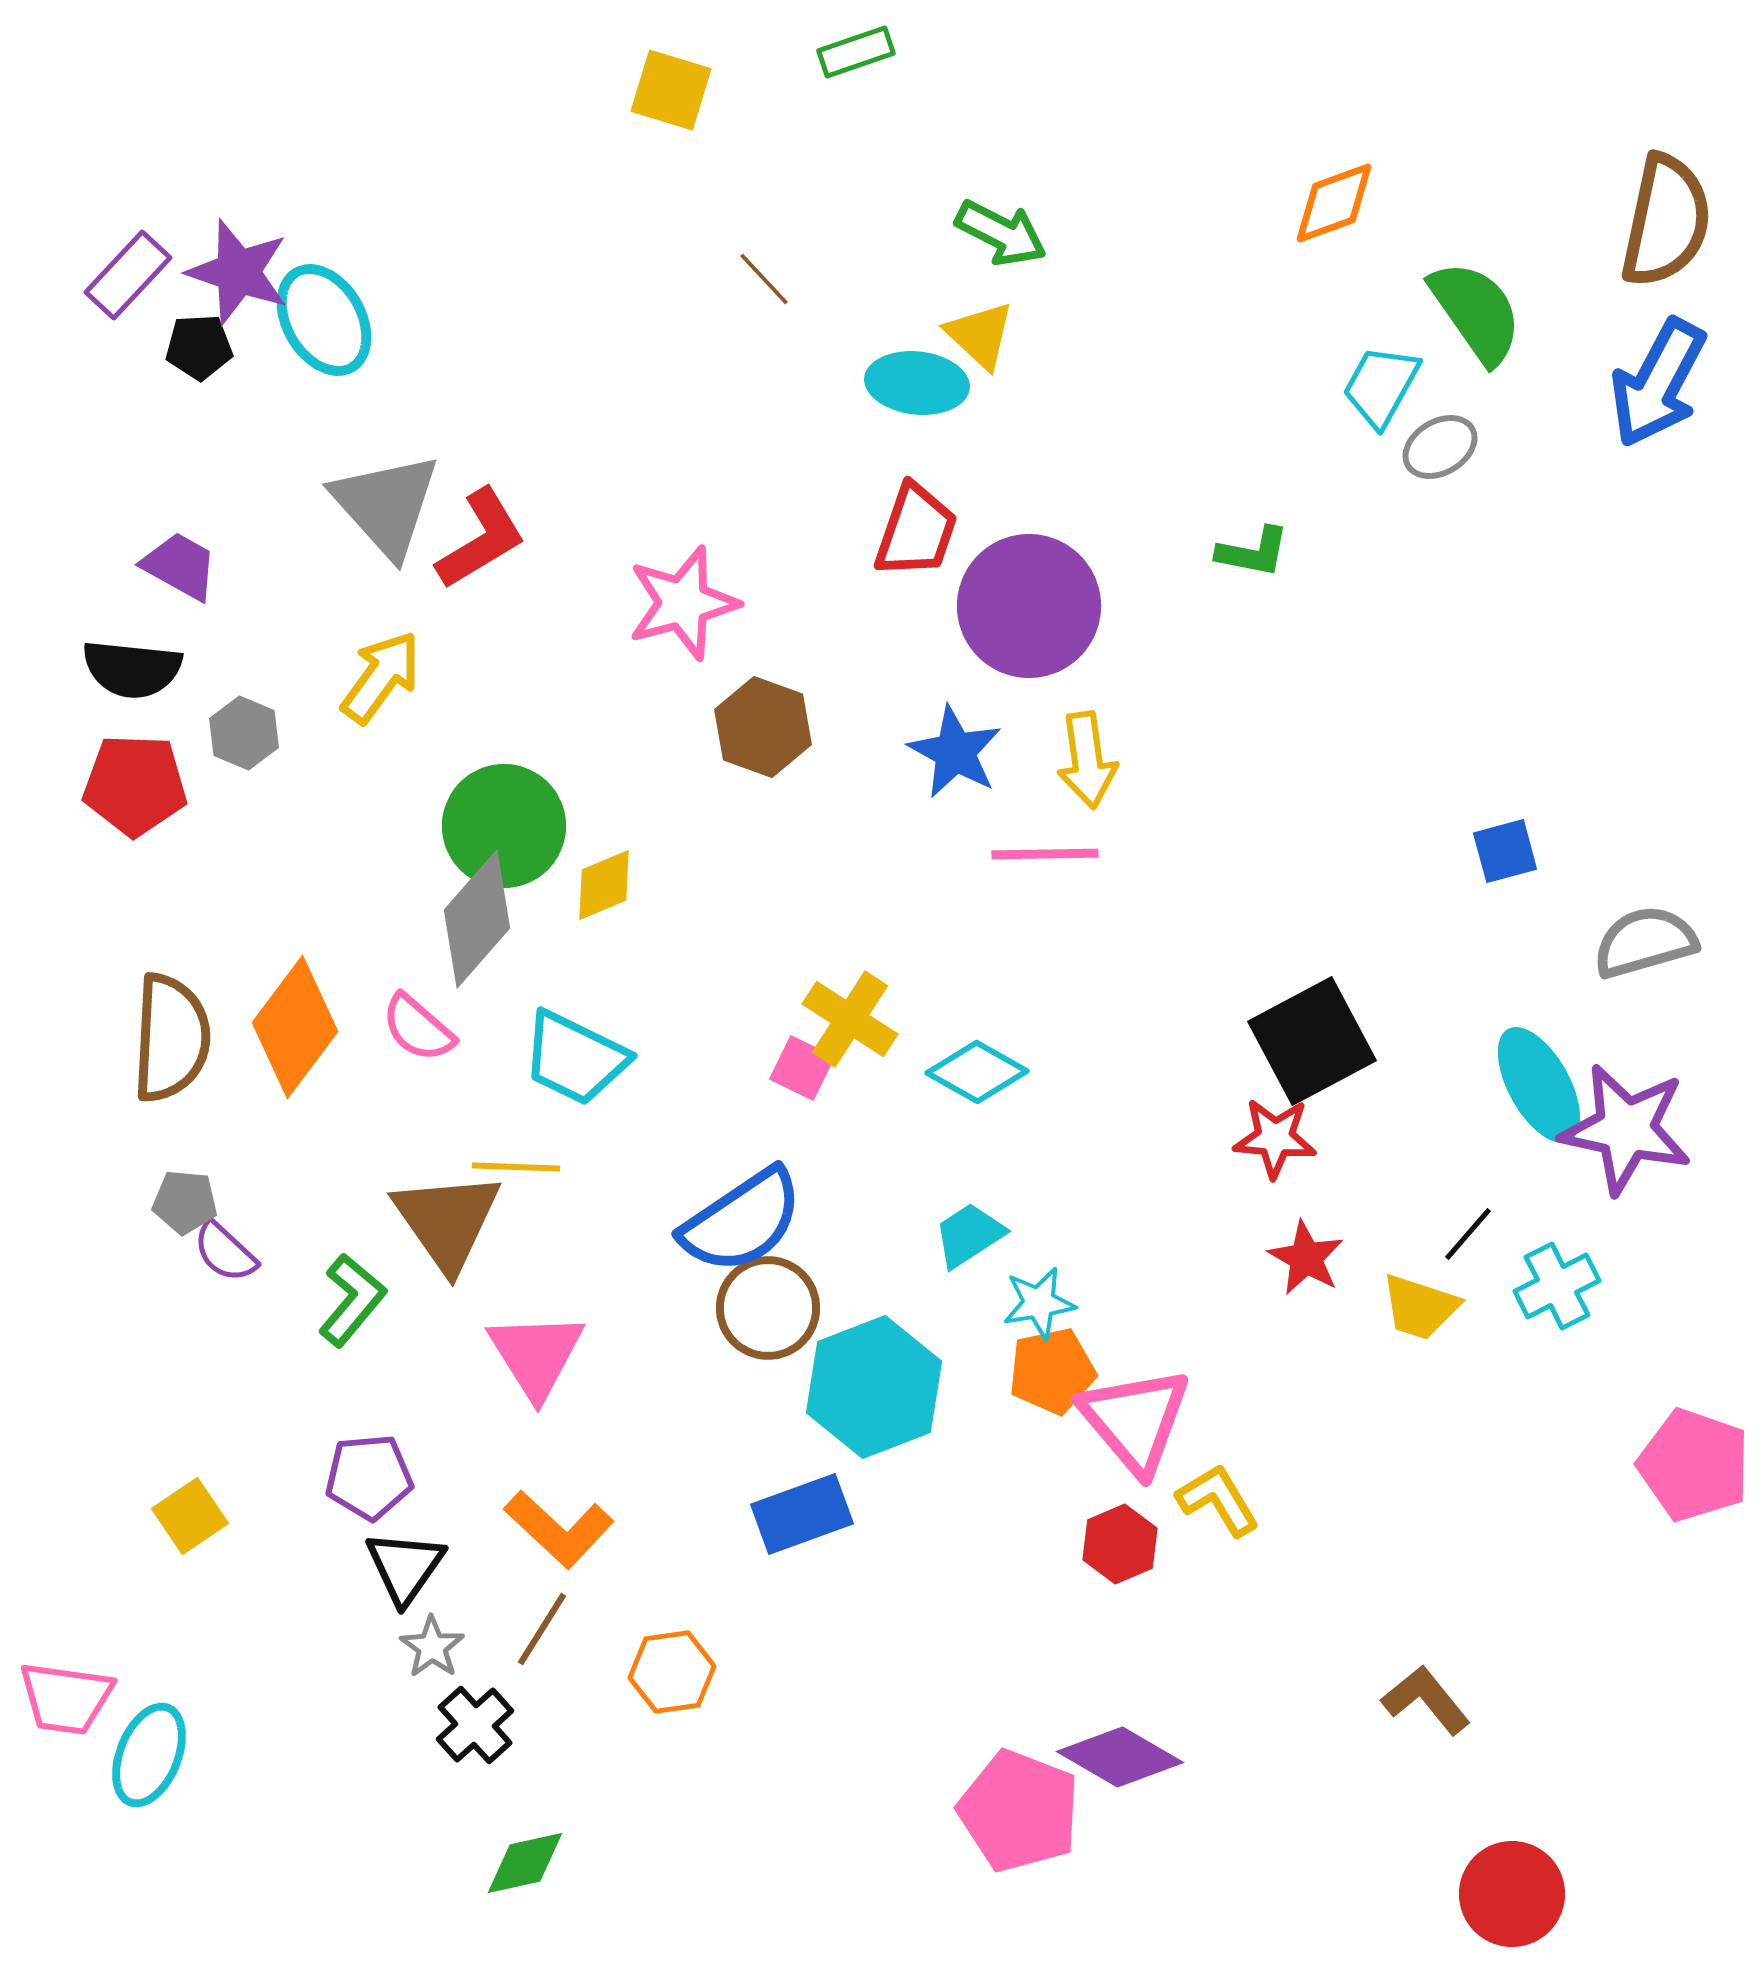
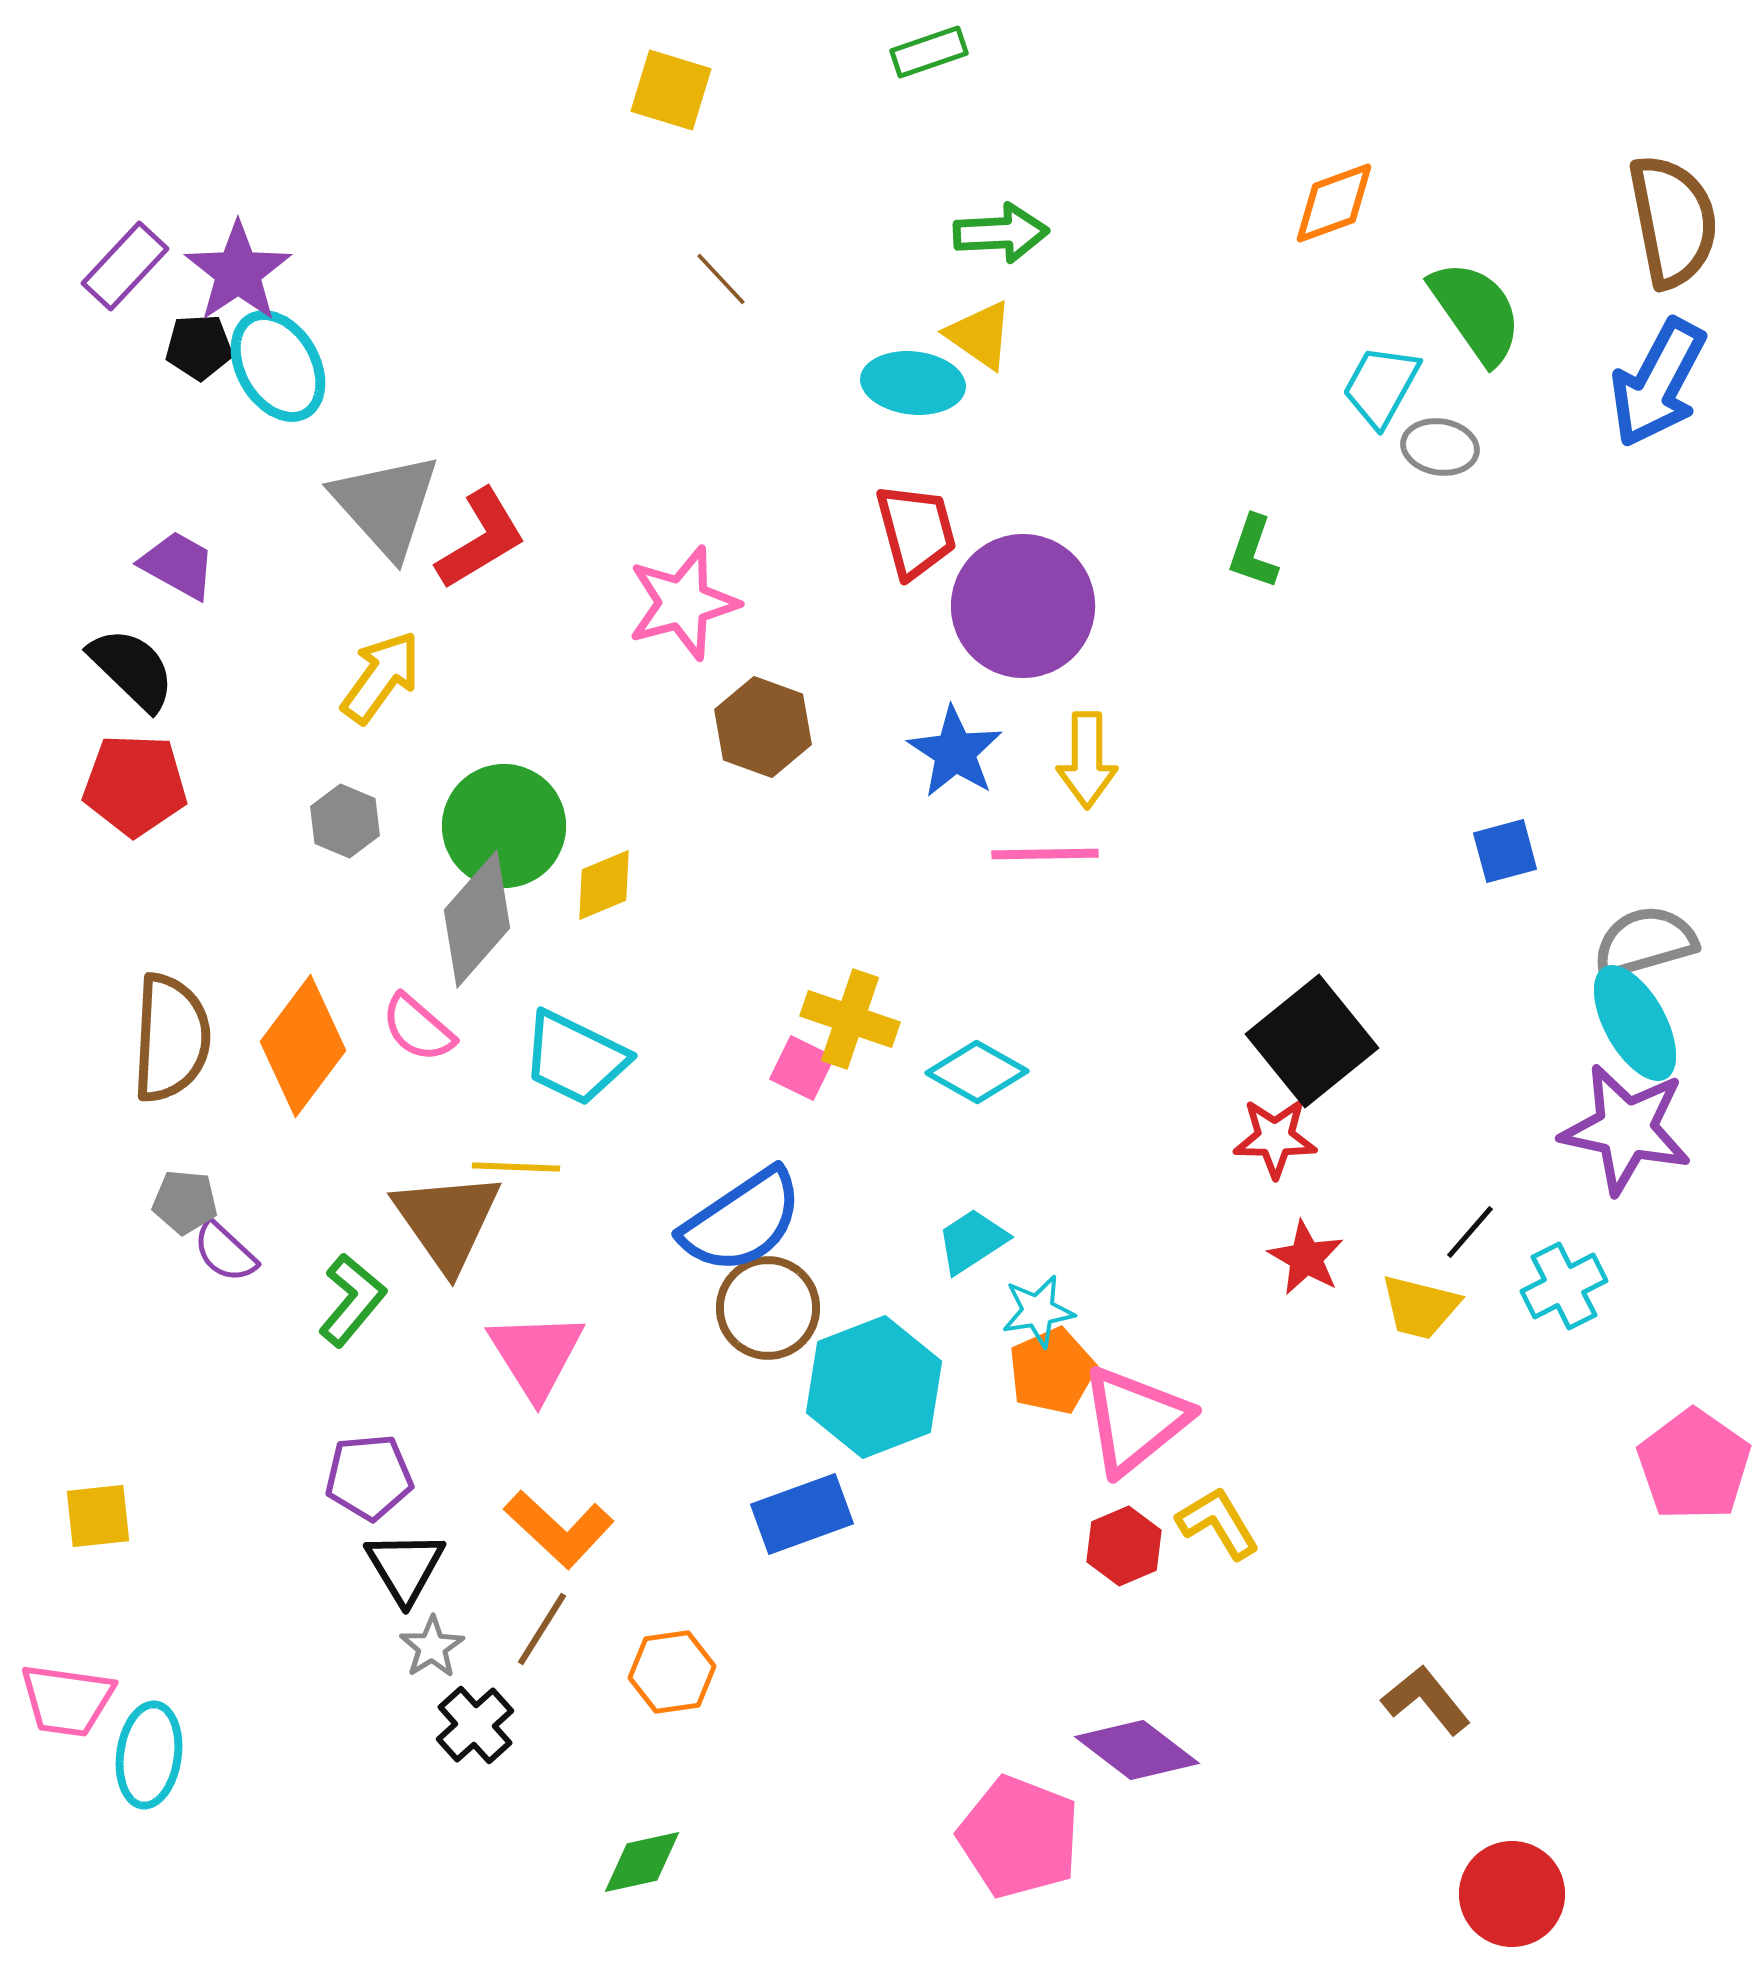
green rectangle at (856, 52): moved 73 px right
brown semicircle at (1666, 221): moved 7 px right; rotated 23 degrees counterclockwise
green arrow at (1001, 233): rotated 30 degrees counterclockwise
purple star at (238, 272): rotated 19 degrees clockwise
purple rectangle at (128, 275): moved 3 px left, 9 px up
brown line at (764, 279): moved 43 px left
cyan ellipse at (324, 320): moved 46 px left, 46 px down
yellow triangle at (980, 335): rotated 8 degrees counterclockwise
cyan ellipse at (917, 383): moved 4 px left
gray ellipse at (1440, 447): rotated 40 degrees clockwise
red trapezoid at (916, 531): rotated 34 degrees counterclockwise
green L-shape at (1253, 552): rotated 98 degrees clockwise
purple trapezoid at (180, 566): moved 2 px left, 1 px up
purple circle at (1029, 606): moved 6 px left
black semicircle at (132, 669): rotated 142 degrees counterclockwise
gray hexagon at (244, 733): moved 101 px right, 88 px down
blue star at (955, 752): rotated 4 degrees clockwise
yellow arrow at (1087, 760): rotated 8 degrees clockwise
yellow cross at (850, 1019): rotated 14 degrees counterclockwise
orange diamond at (295, 1027): moved 8 px right, 19 px down
black square at (1312, 1041): rotated 11 degrees counterclockwise
cyan ellipse at (1539, 1085): moved 96 px right, 62 px up
red star at (1275, 1138): rotated 4 degrees counterclockwise
black line at (1468, 1234): moved 2 px right, 2 px up
cyan trapezoid at (969, 1235): moved 3 px right, 6 px down
cyan cross at (1557, 1286): moved 7 px right
cyan star at (1039, 1303): moved 1 px left, 8 px down
yellow trapezoid at (1420, 1307): rotated 4 degrees counterclockwise
orange pentagon at (1052, 1371): rotated 12 degrees counterclockwise
pink triangle at (1135, 1420): rotated 31 degrees clockwise
pink pentagon at (1694, 1465): rotated 16 degrees clockwise
yellow L-shape at (1218, 1500): moved 23 px down
yellow square at (190, 1516): moved 92 px left; rotated 28 degrees clockwise
red hexagon at (1120, 1544): moved 4 px right, 2 px down
black triangle at (405, 1567): rotated 6 degrees counterclockwise
gray star at (432, 1647): rotated 4 degrees clockwise
pink trapezoid at (66, 1698): moved 1 px right, 2 px down
cyan ellipse at (149, 1755): rotated 14 degrees counterclockwise
purple diamond at (1120, 1757): moved 17 px right, 7 px up; rotated 7 degrees clockwise
pink pentagon at (1019, 1811): moved 26 px down
green diamond at (525, 1863): moved 117 px right, 1 px up
